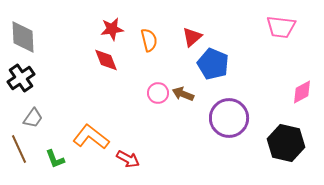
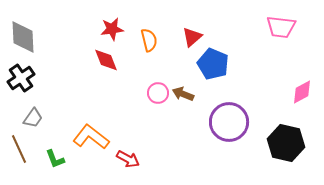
purple circle: moved 4 px down
